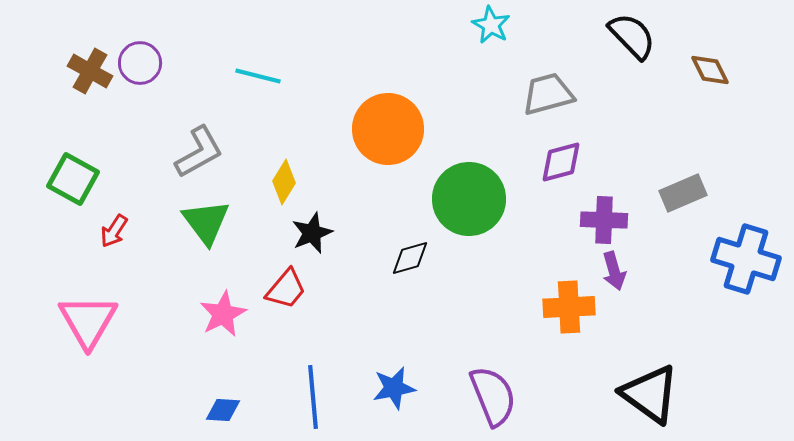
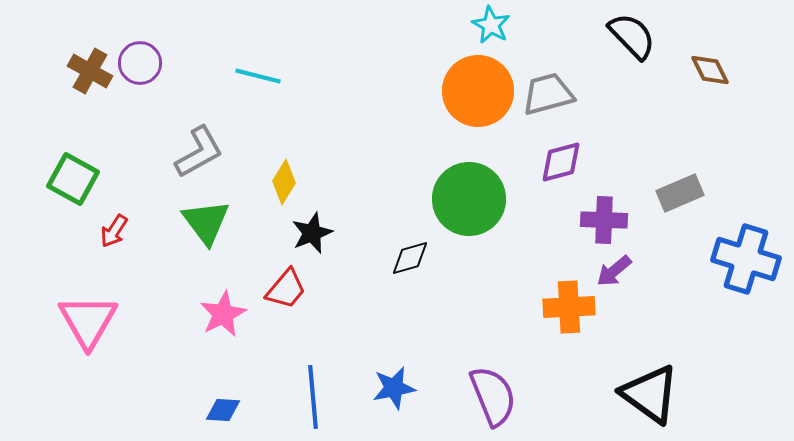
orange circle: moved 90 px right, 38 px up
gray rectangle: moved 3 px left
purple arrow: rotated 66 degrees clockwise
